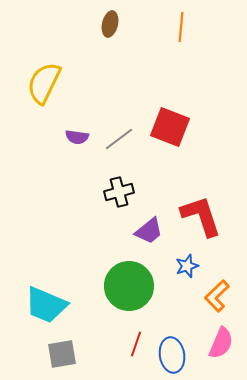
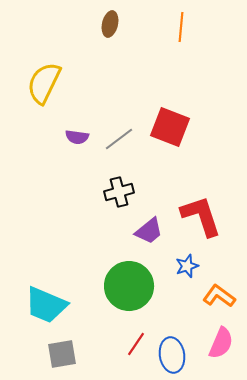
orange L-shape: moved 2 px right; rotated 80 degrees clockwise
red line: rotated 15 degrees clockwise
